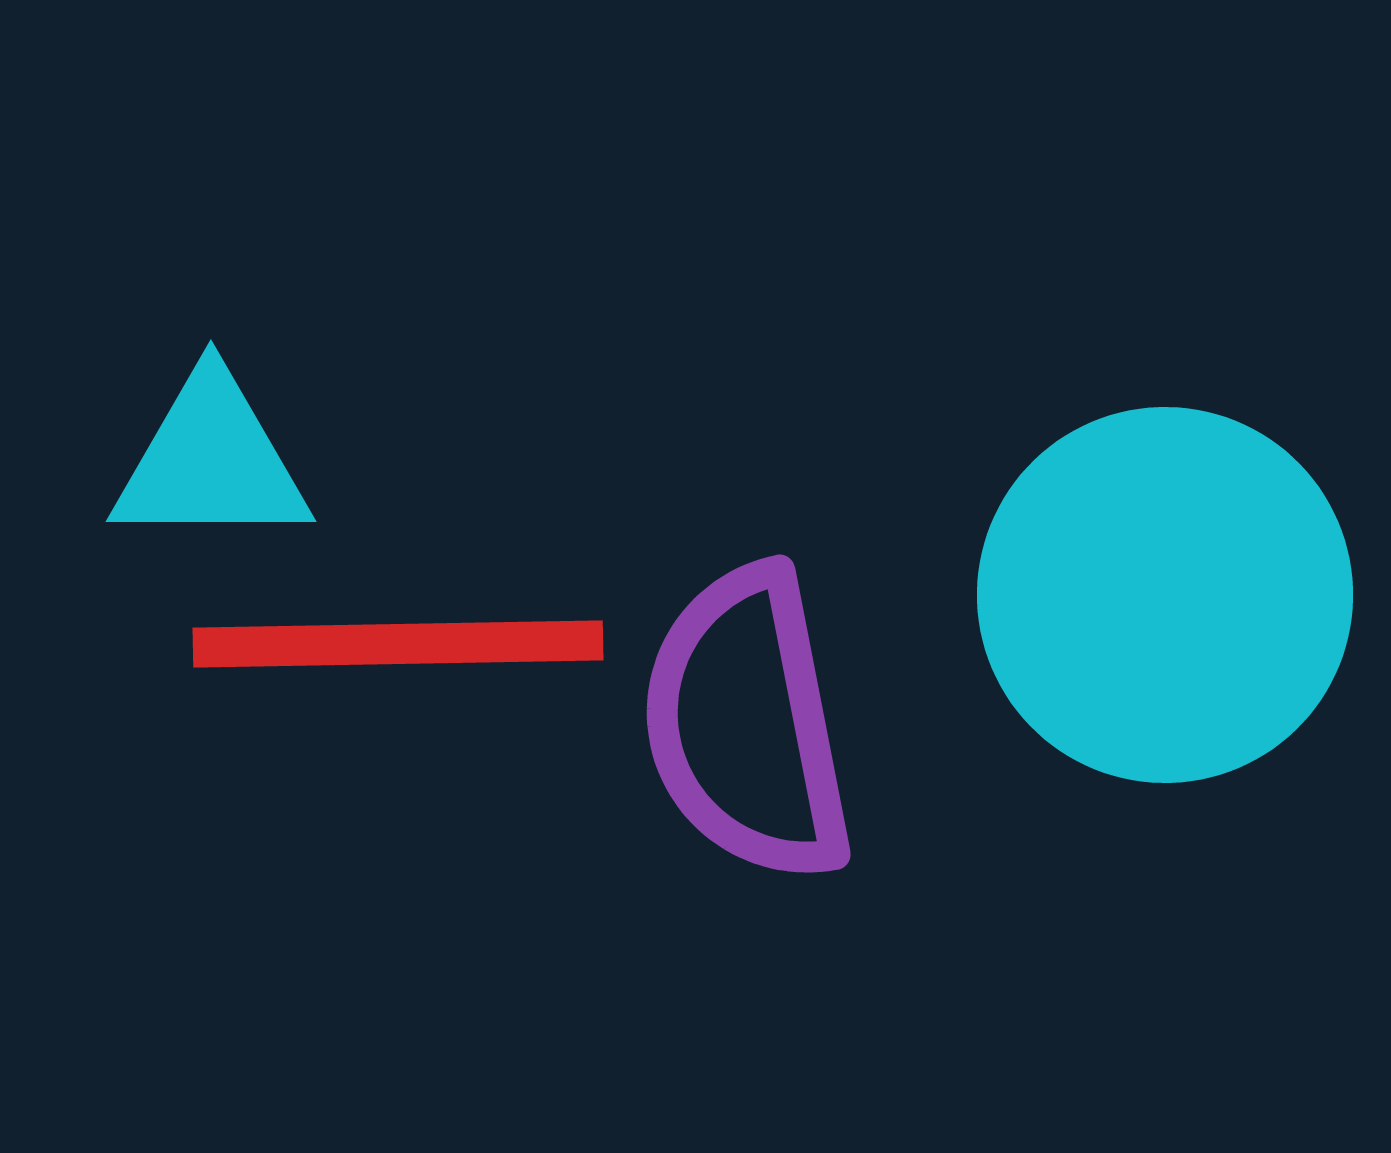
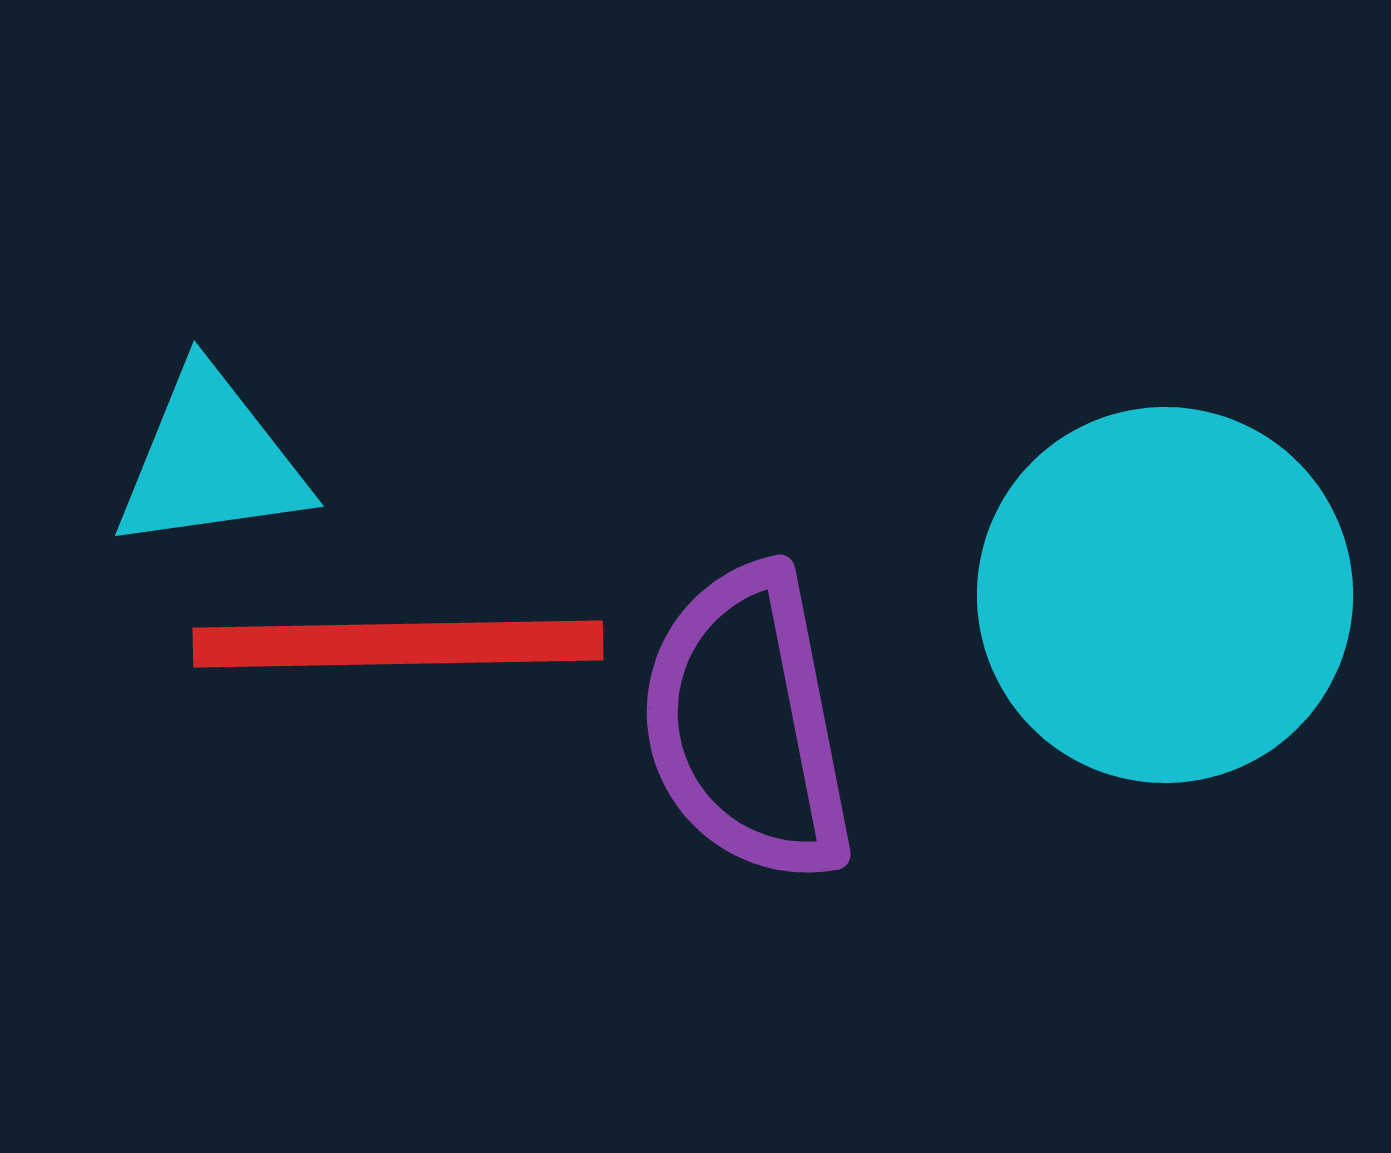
cyan triangle: rotated 8 degrees counterclockwise
